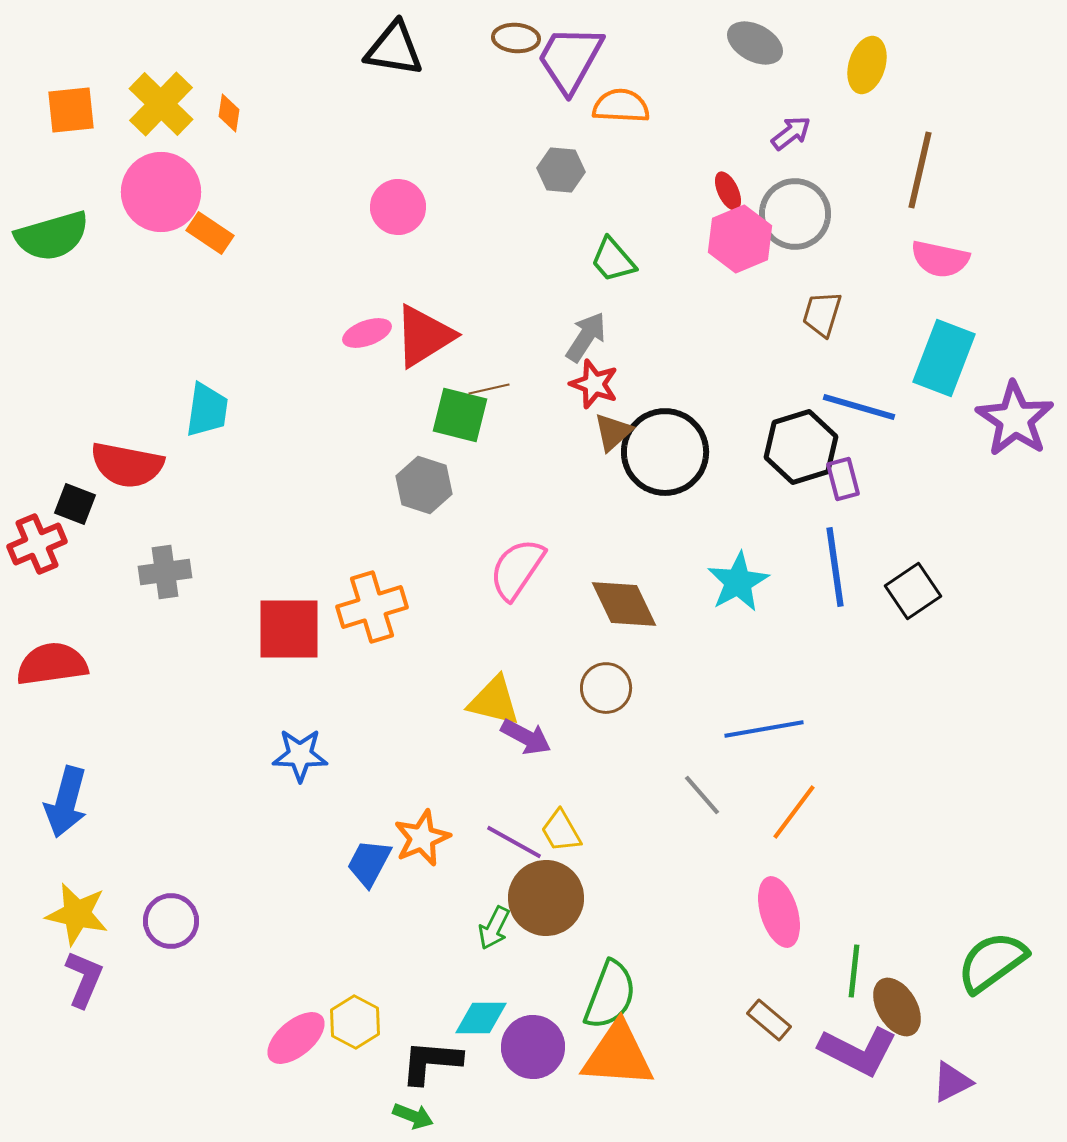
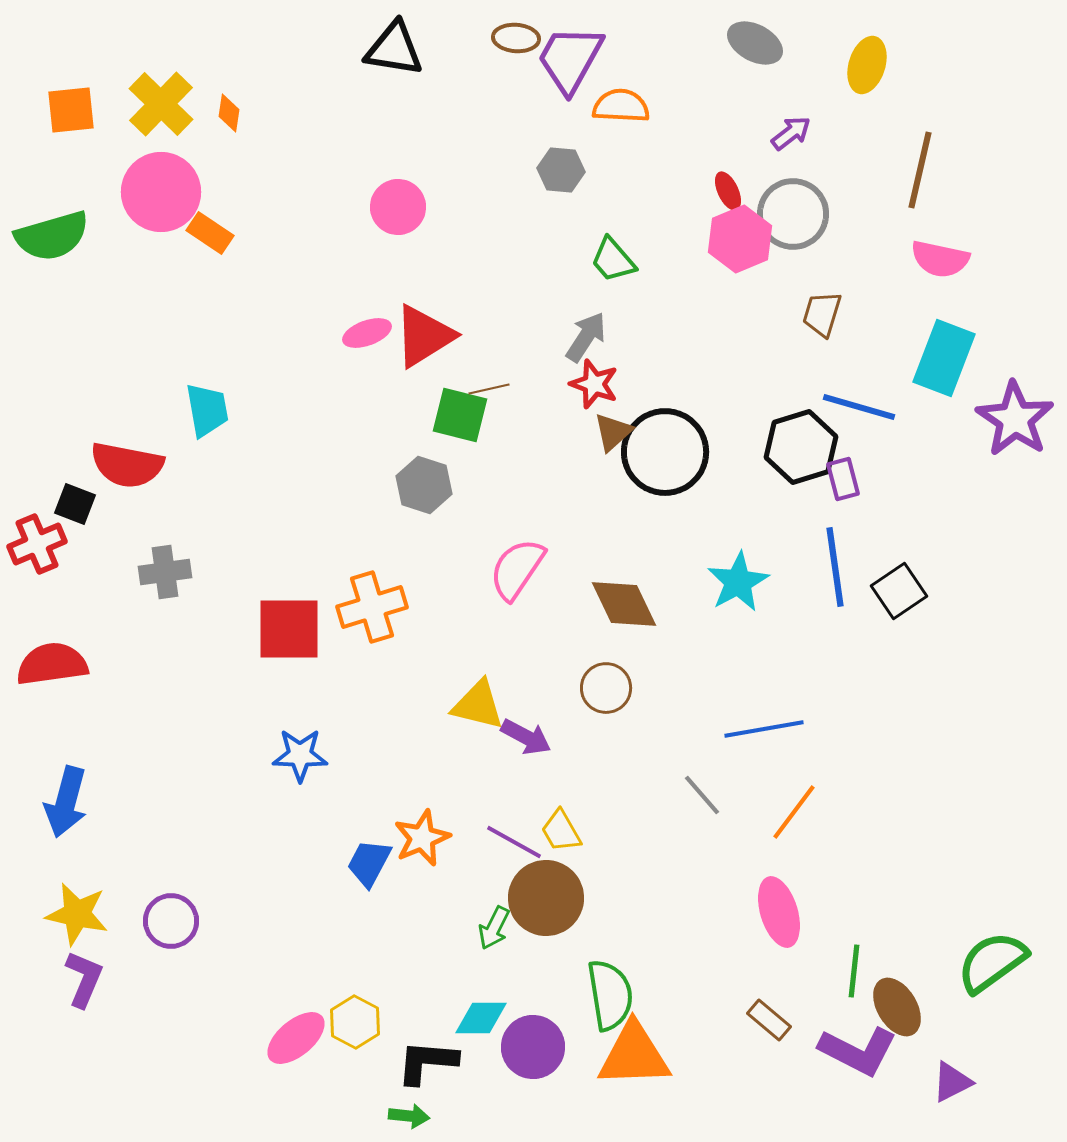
gray circle at (795, 214): moved 2 px left
cyan trapezoid at (207, 410): rotated 18 degrees counterclockwise
black square at (913, 591): moved 14 px left
yellow triangle at (494, 701): moved 16 px left, 4 px down
green semicircle at (610, 995): rotated 30 degrees counterclockwise
orange triangle at (618, 1055): moved 16 px right; rotated 6 degrees counterclockwise
black L-shape at (431, 1062): moved 4 px left
green arrow at (413, 1116): moved 4 px left; rotated 15 degrees counterclockwise
